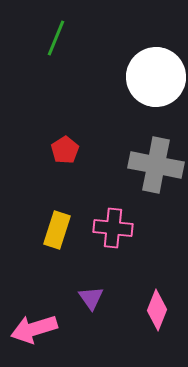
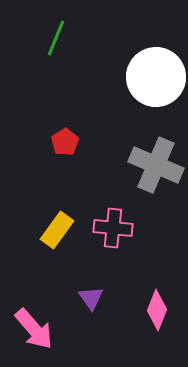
red pentagon: moved 8 px up
gray cross: rotated 12 degrees clockwise
yellow rectangle: rotated 18 degrees clockwise
pink arrow: rotated 114 degrees counterclockwise
